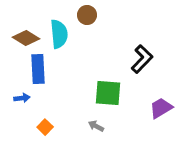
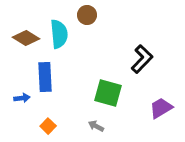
blue rectangle: moved 7 px right, 8 px down
green square: rotated 12 degrees clockwise
orange square: moved 3 px right, 1 px up
